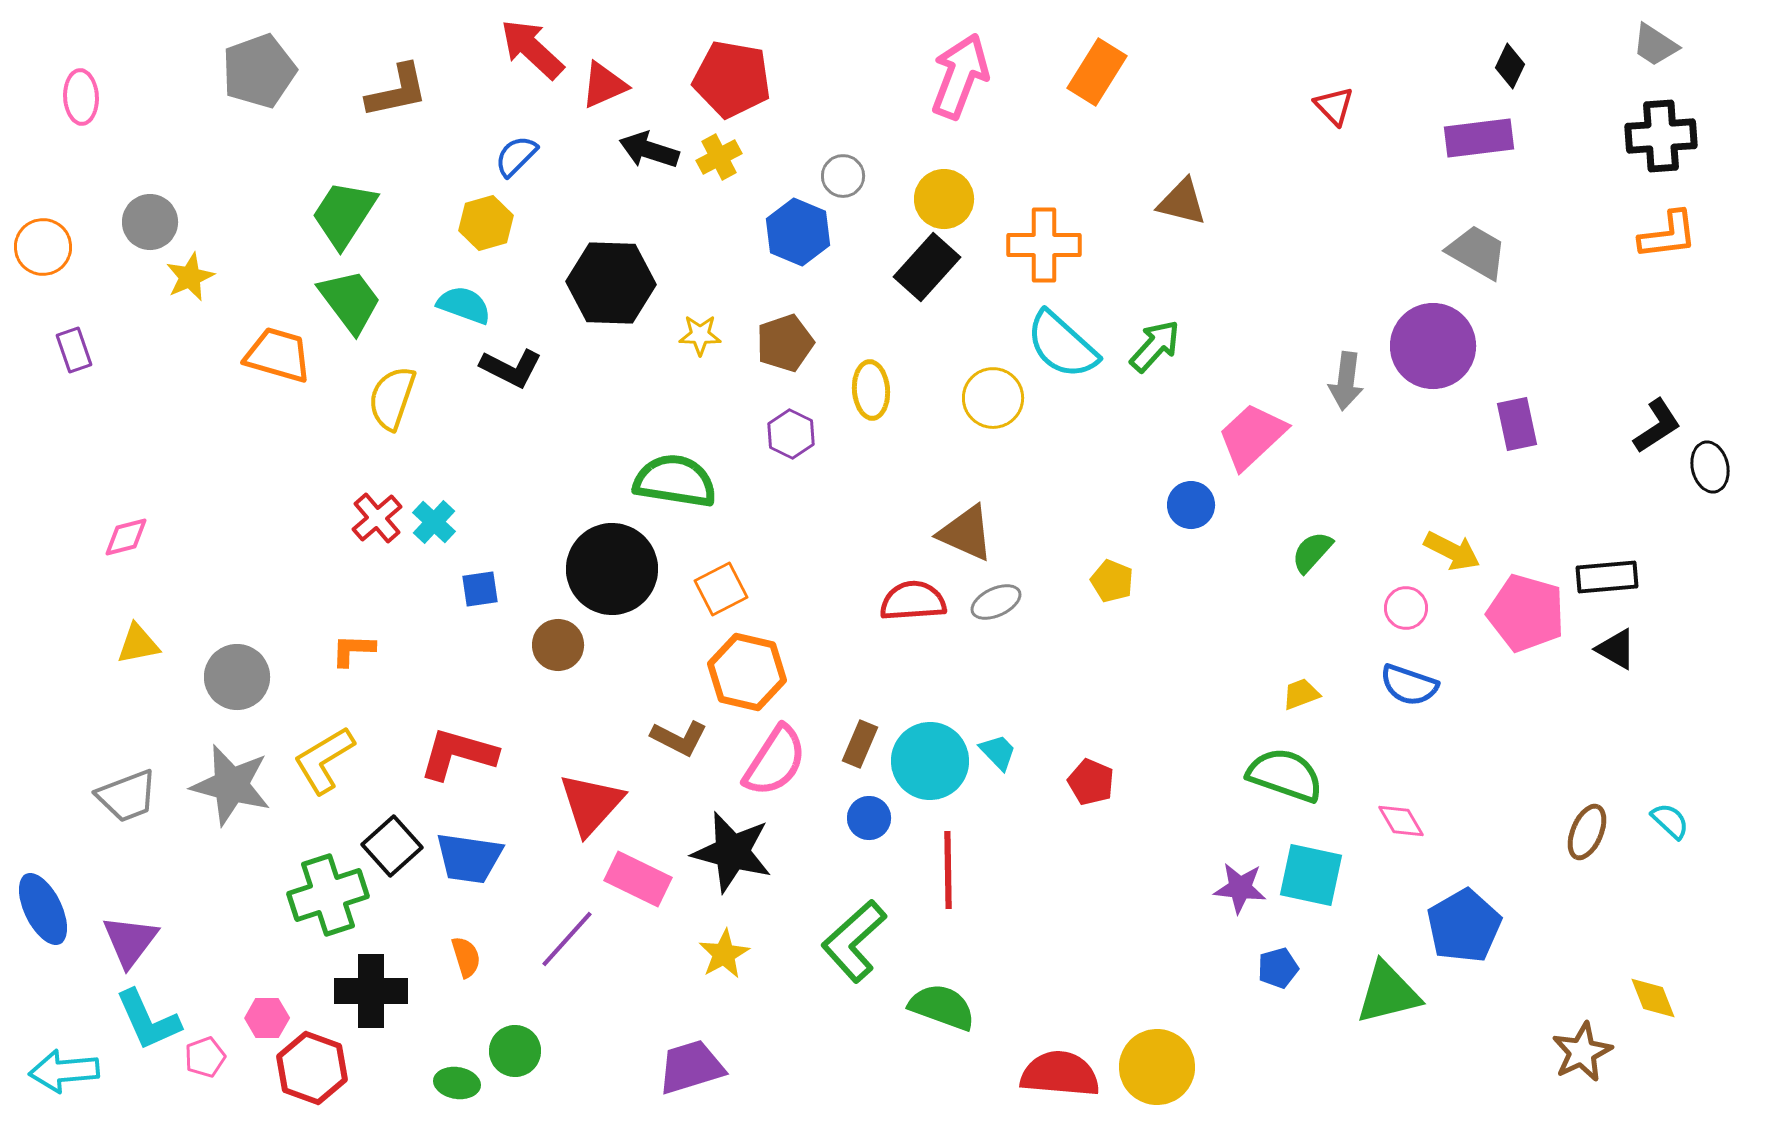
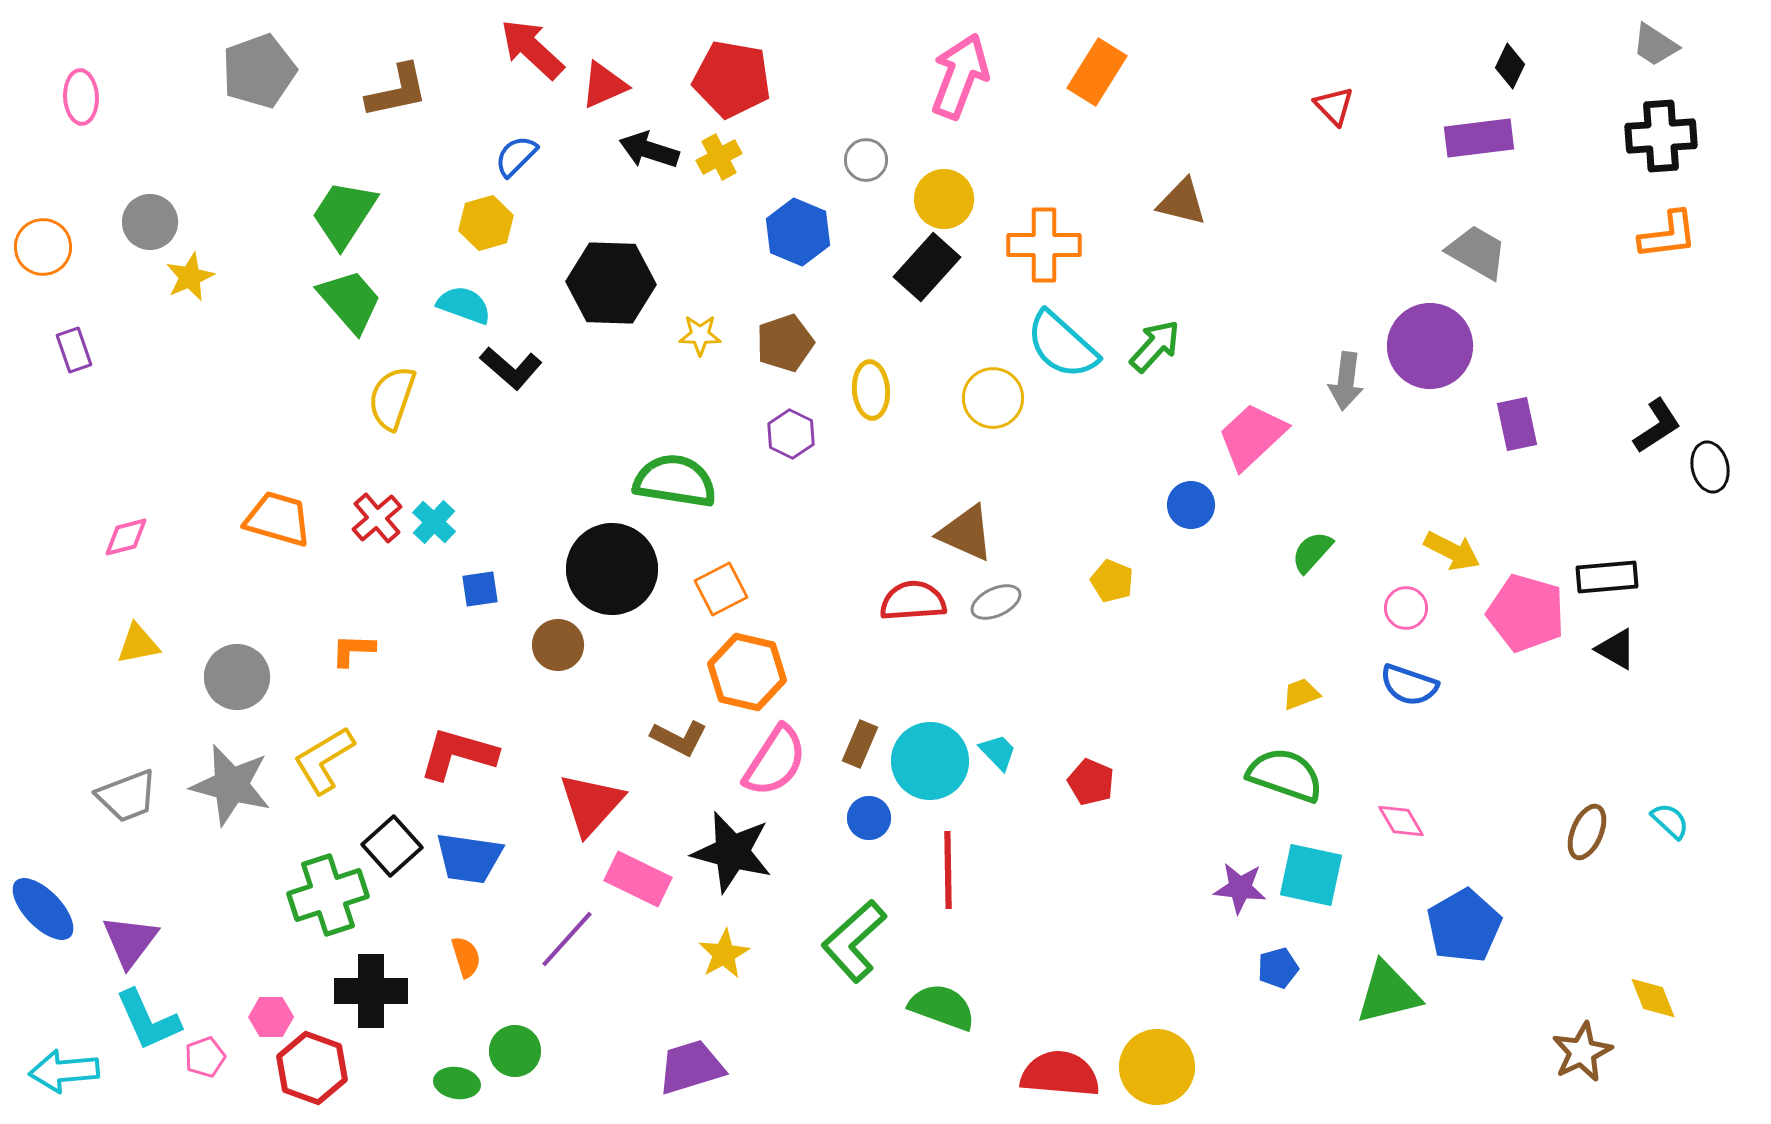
gray circle at (843, 176): moved 23 px right, 16 px up
green trapezoid at (350, 301): rotated 4 degrees counterclockwise
purple circle at (1433, 346): moved 3 px left
orange trapezoid at (278, 355): moved 164 px down
black L-shape at (511, 368): rotated 14 degrees clockwise
blue ellipse at (43, 909): rotated 18 degrees counterclockwise
pink hexagon at (267, 1018): moved 4 px right, 1 px up
